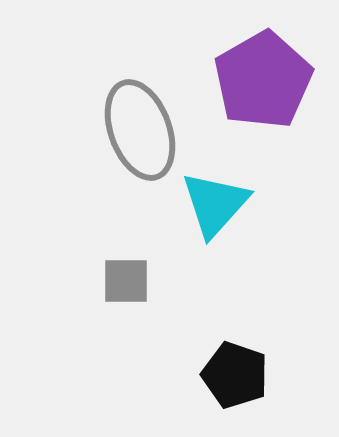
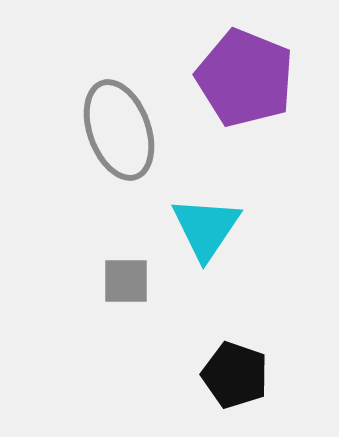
purple pentagon: moved 18 px left, 2 px up; rotated 20 degrees counterclockwise
gray ellipse: moved 21 px left
cyan triangle: moved 9 px left, 24 px down; rotated 8 degrees counterclockwise
